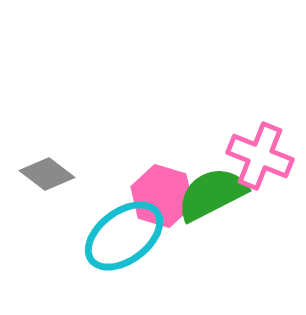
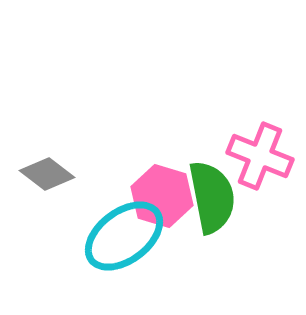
green semicircle: moved 3 px down; rotated 106 degrees clockwise
